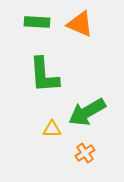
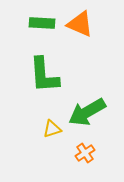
green rectangle: moved 5 px right, 1 px down
yellow triangle: rotated 18 degrees counterclockwise
